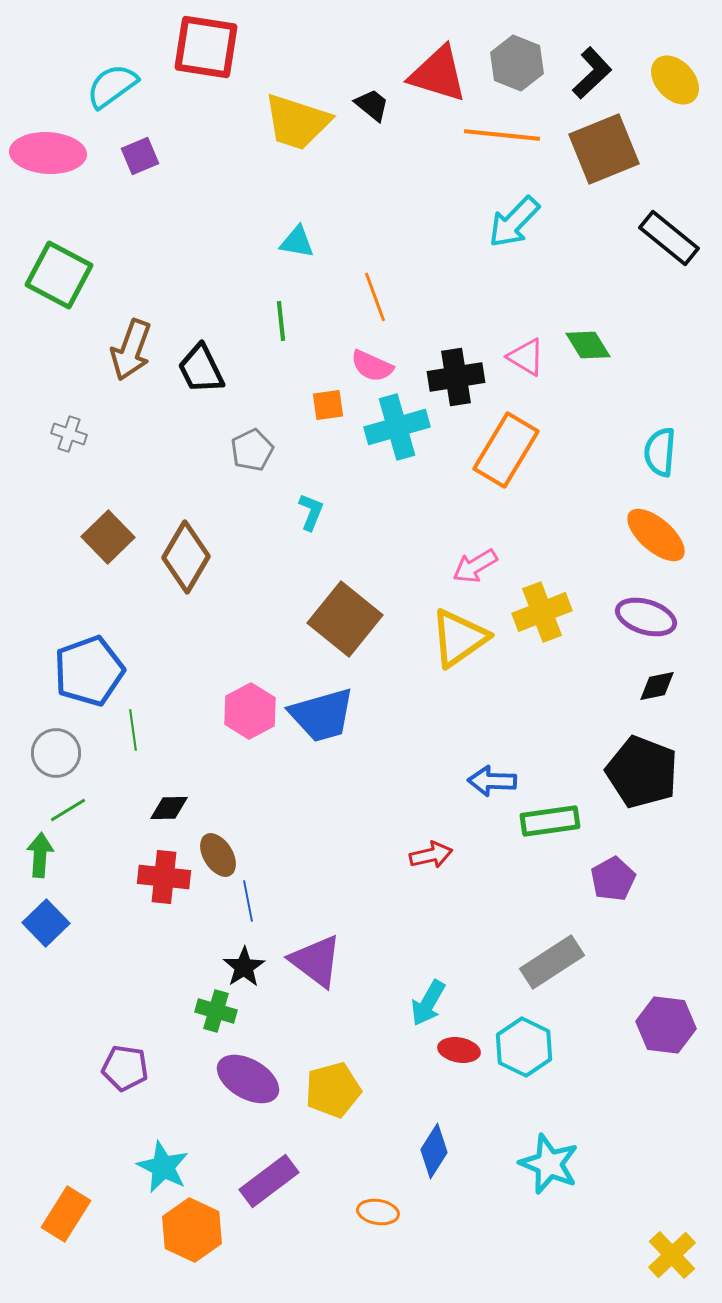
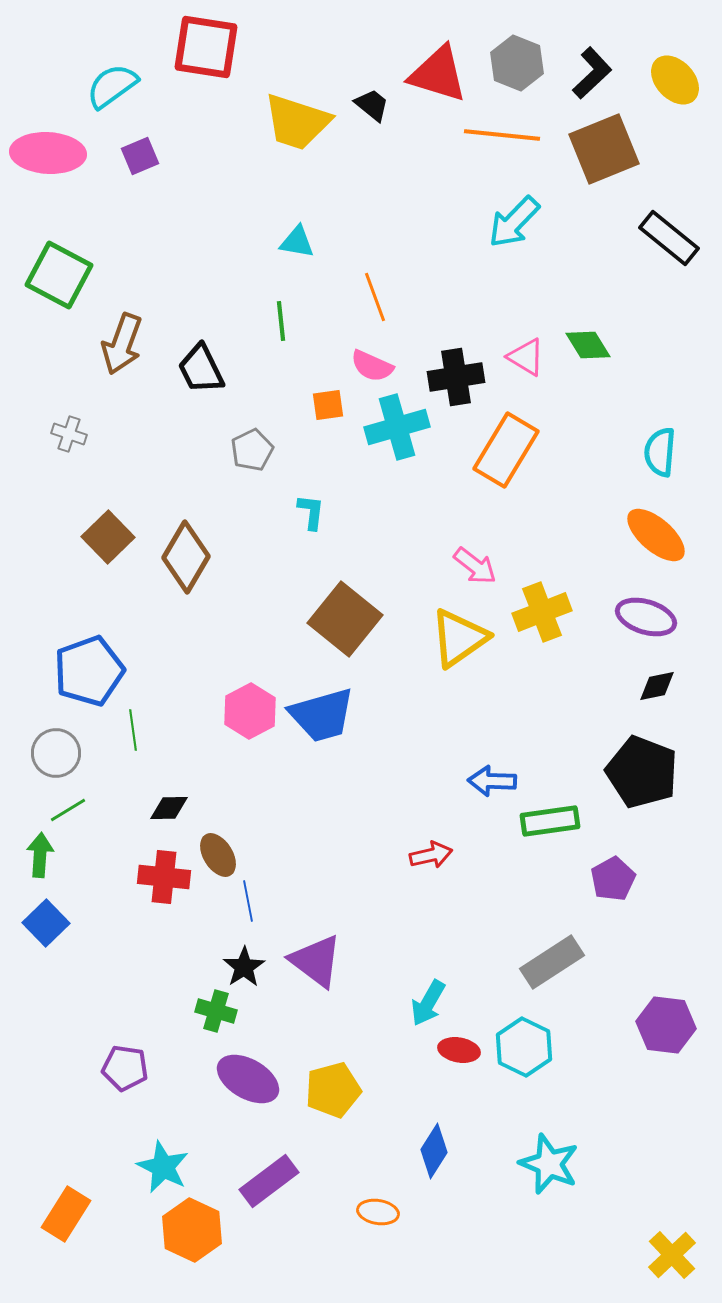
brown arrow at (131, 350): moved 9 px left, 6 px up
cyan L-shape at (311, 512): rotated 15 degrees counterclockwise
pink arrow at (475, 566): rotated 111 degrees counterclockwise
